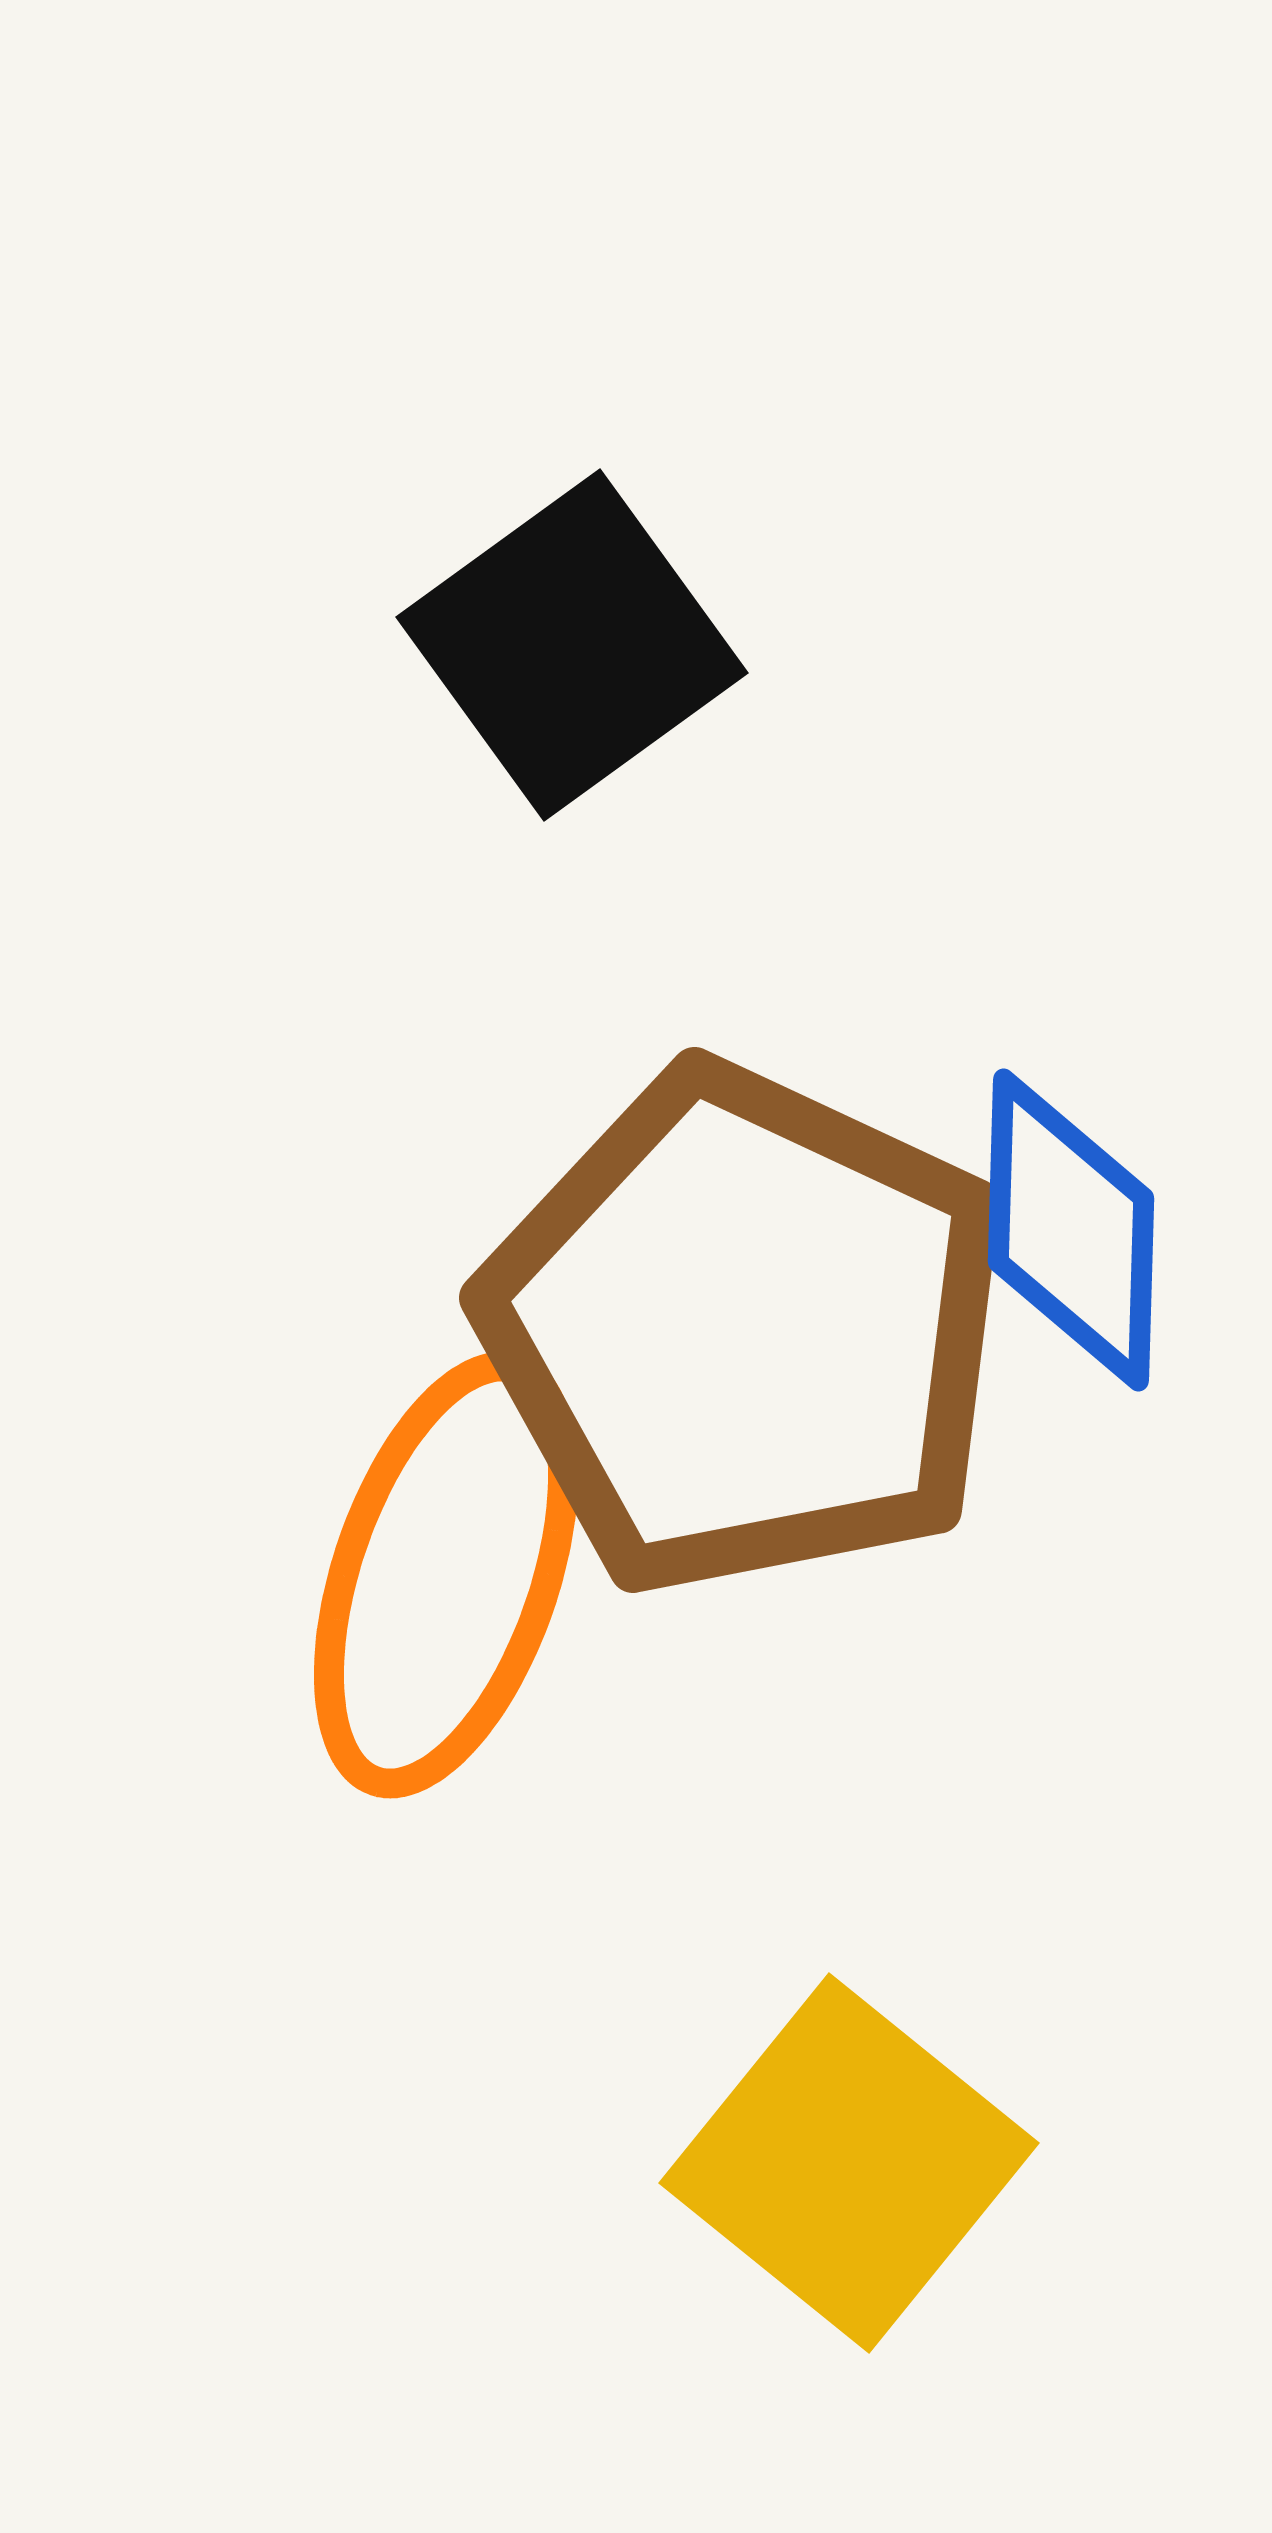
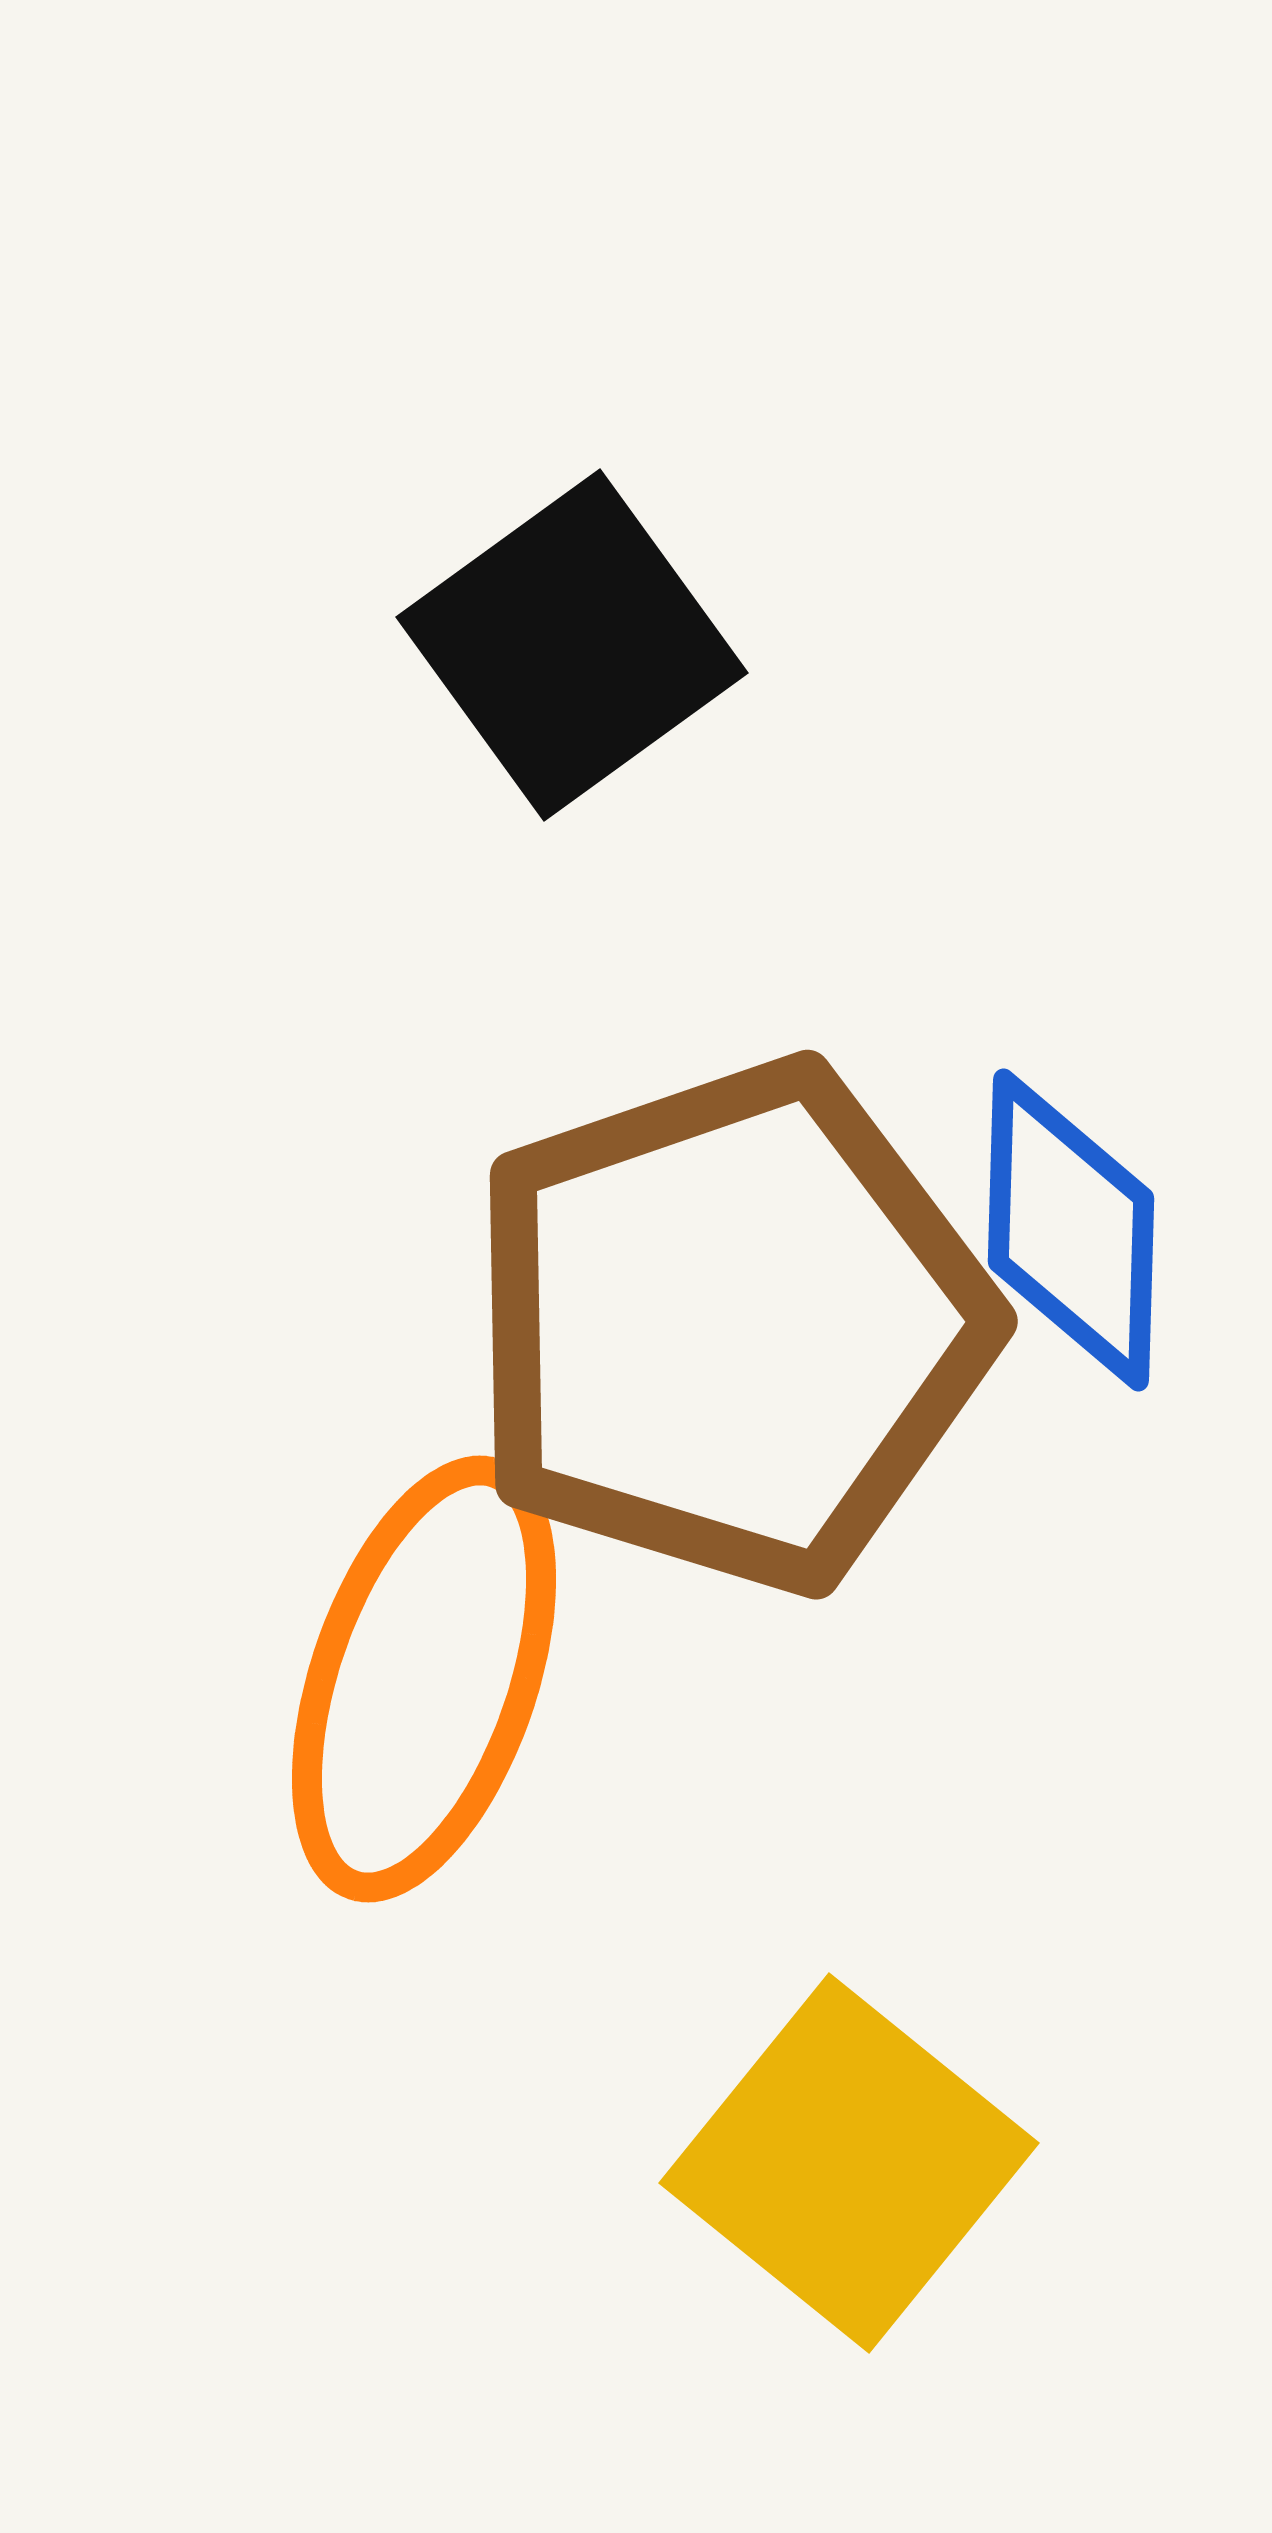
brown pentagon: moved 15 px left, 4 px up; rotated 28 degrees clockwise
orange ellipse: moved 22 px left, 104 px down
